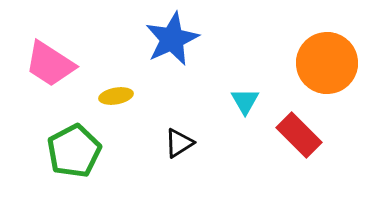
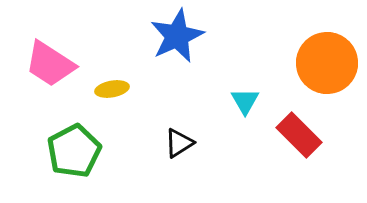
blue star: moved 5 px right, 3 px up
yellow ellipse: moved 4 px left, 7 px up
